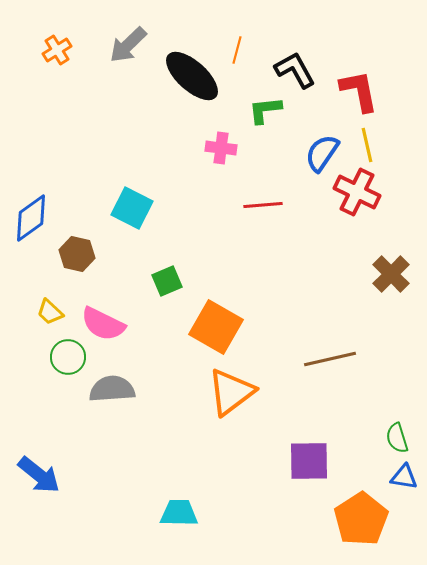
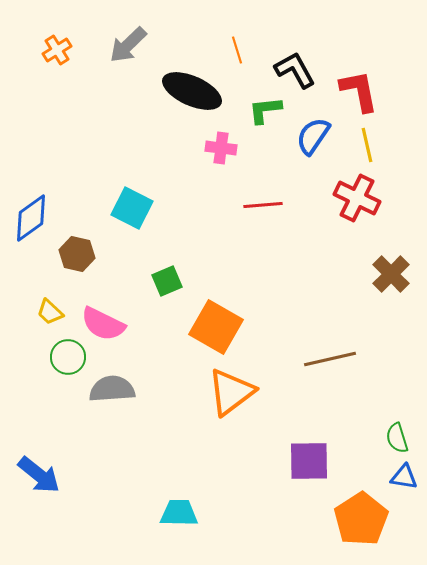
orange line: rotated 32 degrees counterclockwise
black ellipse: moved 15 px down; rotated 18 degrees counterclockwise
blue semicircle: moved 9 px left, 17 px up
red cross: moved 6 px down
